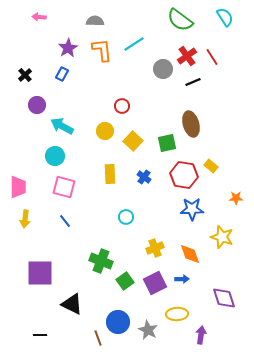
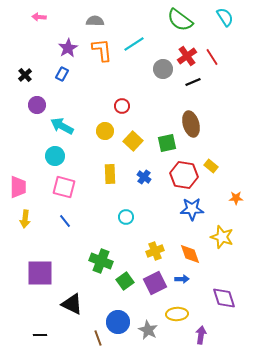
yellow cross at (155, 248): moved 3 px down
